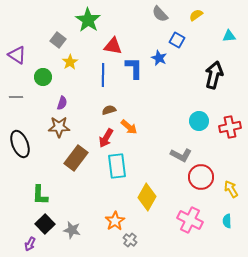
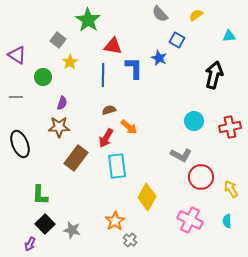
cyan circle: moved 5 px left
